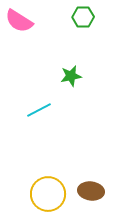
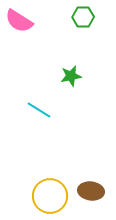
cyan line: rotated 60 degrees clockwise
yellow circle: moved 2 px right, 2 px down
